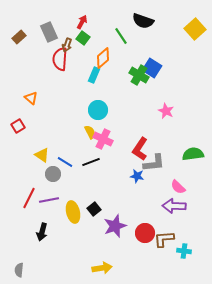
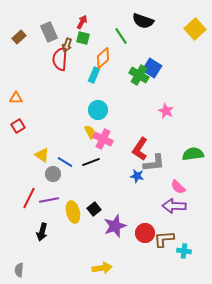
green square: rotated 24 degrees counterclockwise
orange triangle: moved 15 px left; rotated 40 degrees counterclockwise
